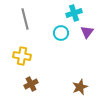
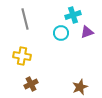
cyan cross: moved 1 px left, 2 px down
purple triangle: rotated 32 degrees clockwise
